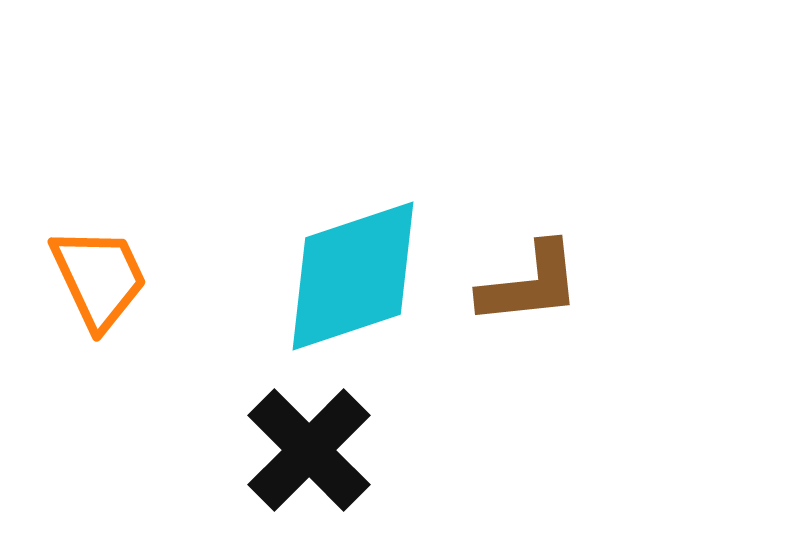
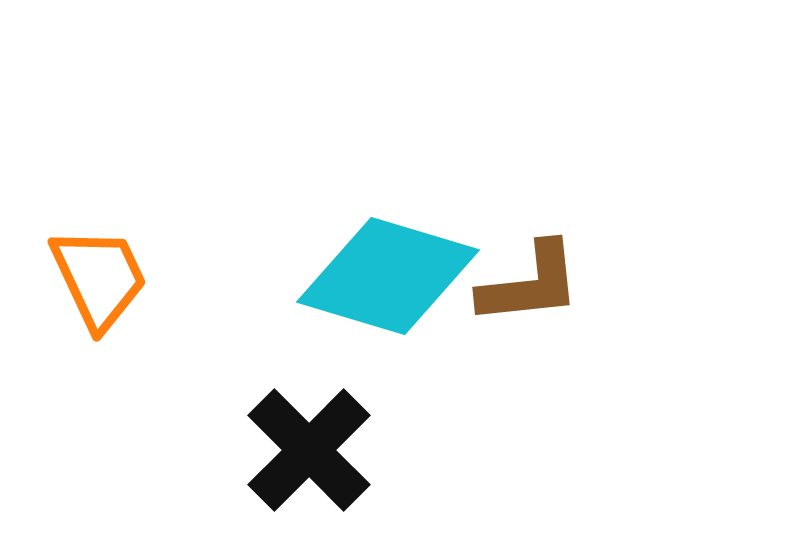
cyan diamond: moved 35 px right; rotated 35 degrees clockwise
